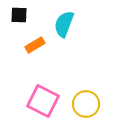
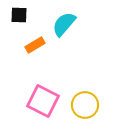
cyan semicircle: rotated 20 degrees clockwise
yellow circle: moved 1 px left, 1 px down
